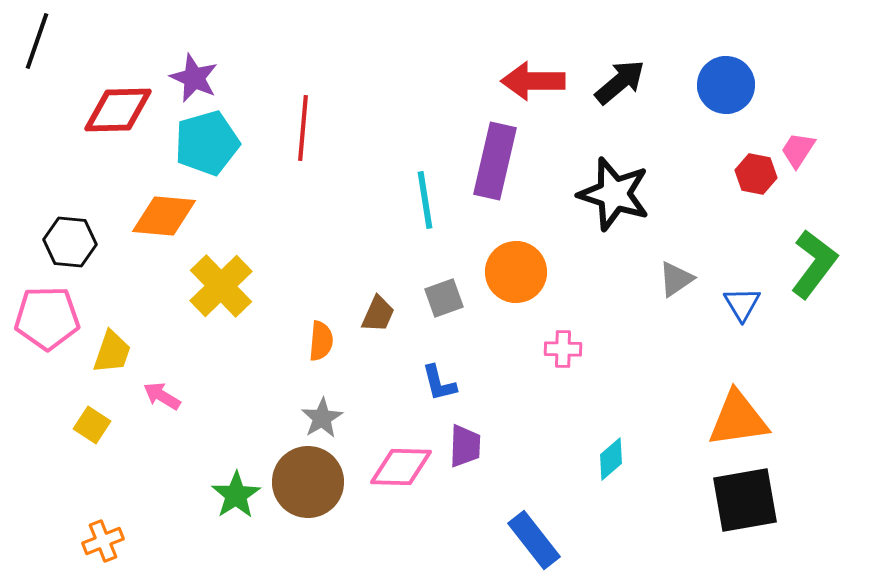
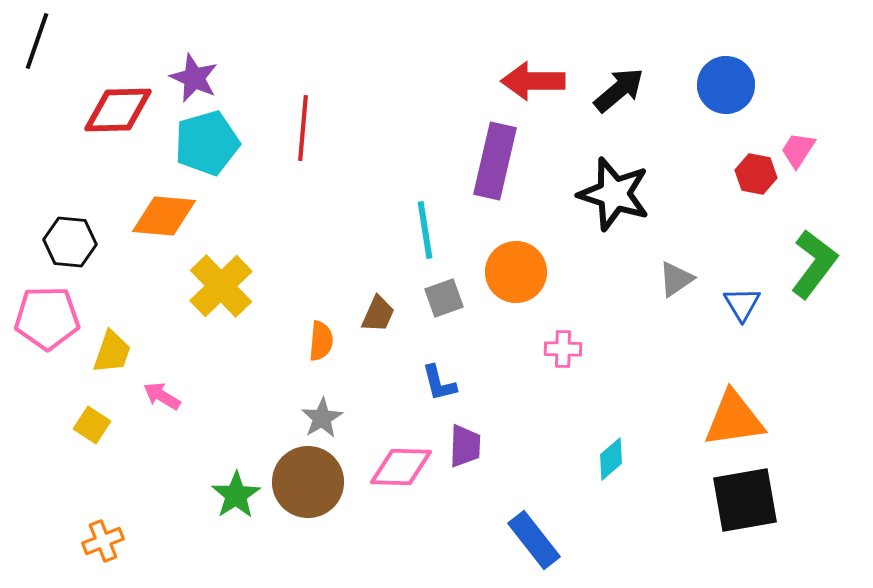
black arrow: moved 1 px left, 8 px down
cyan line: moved 30 px down
orange triangle: moved 4 px left
